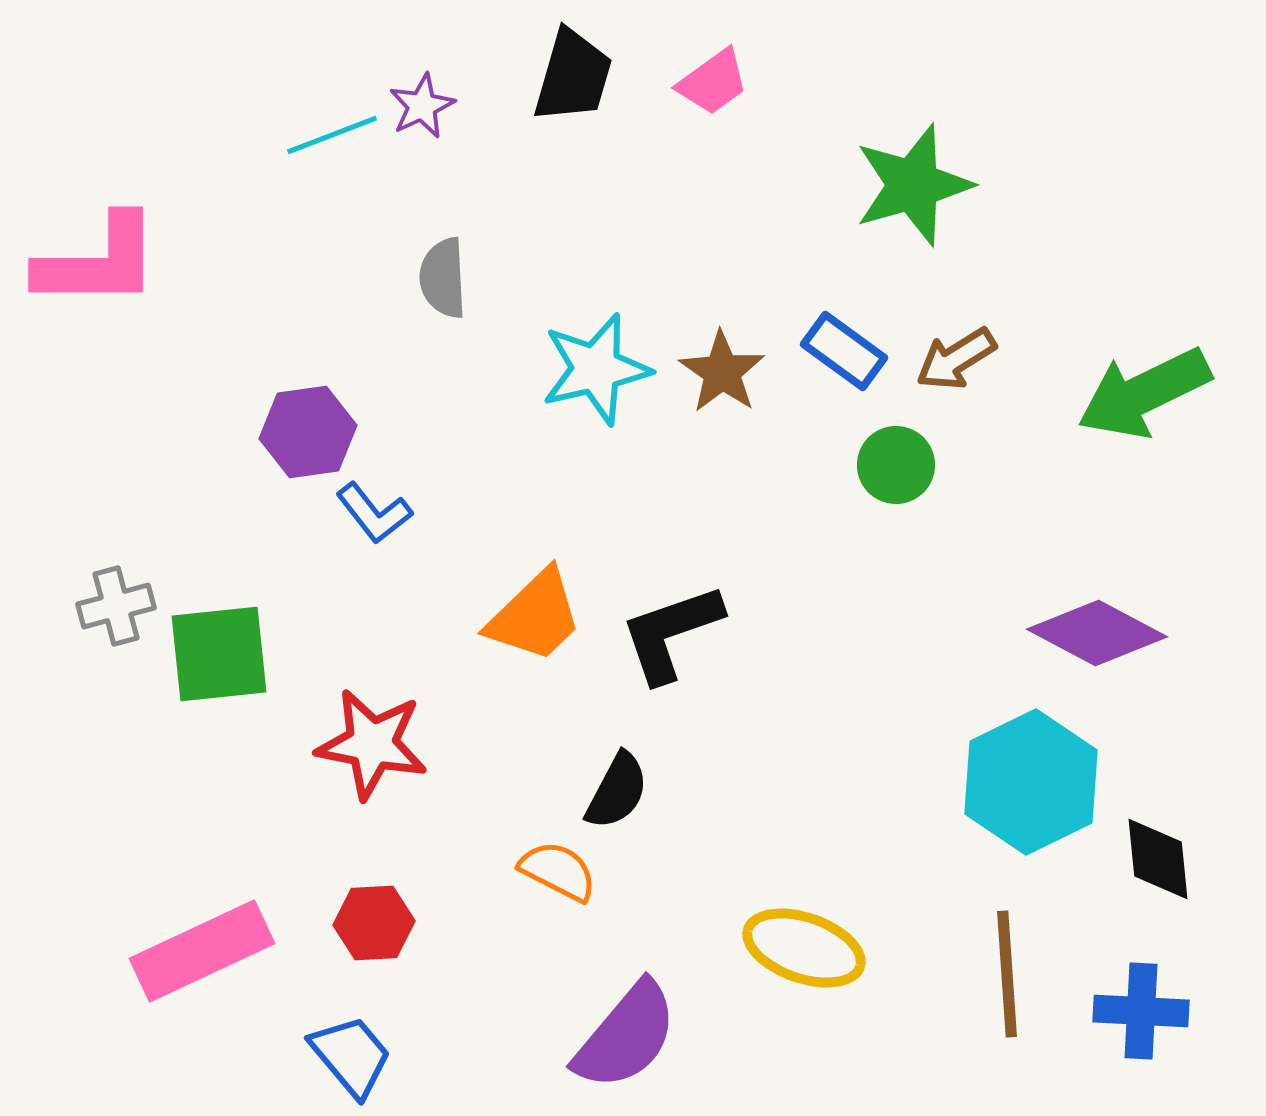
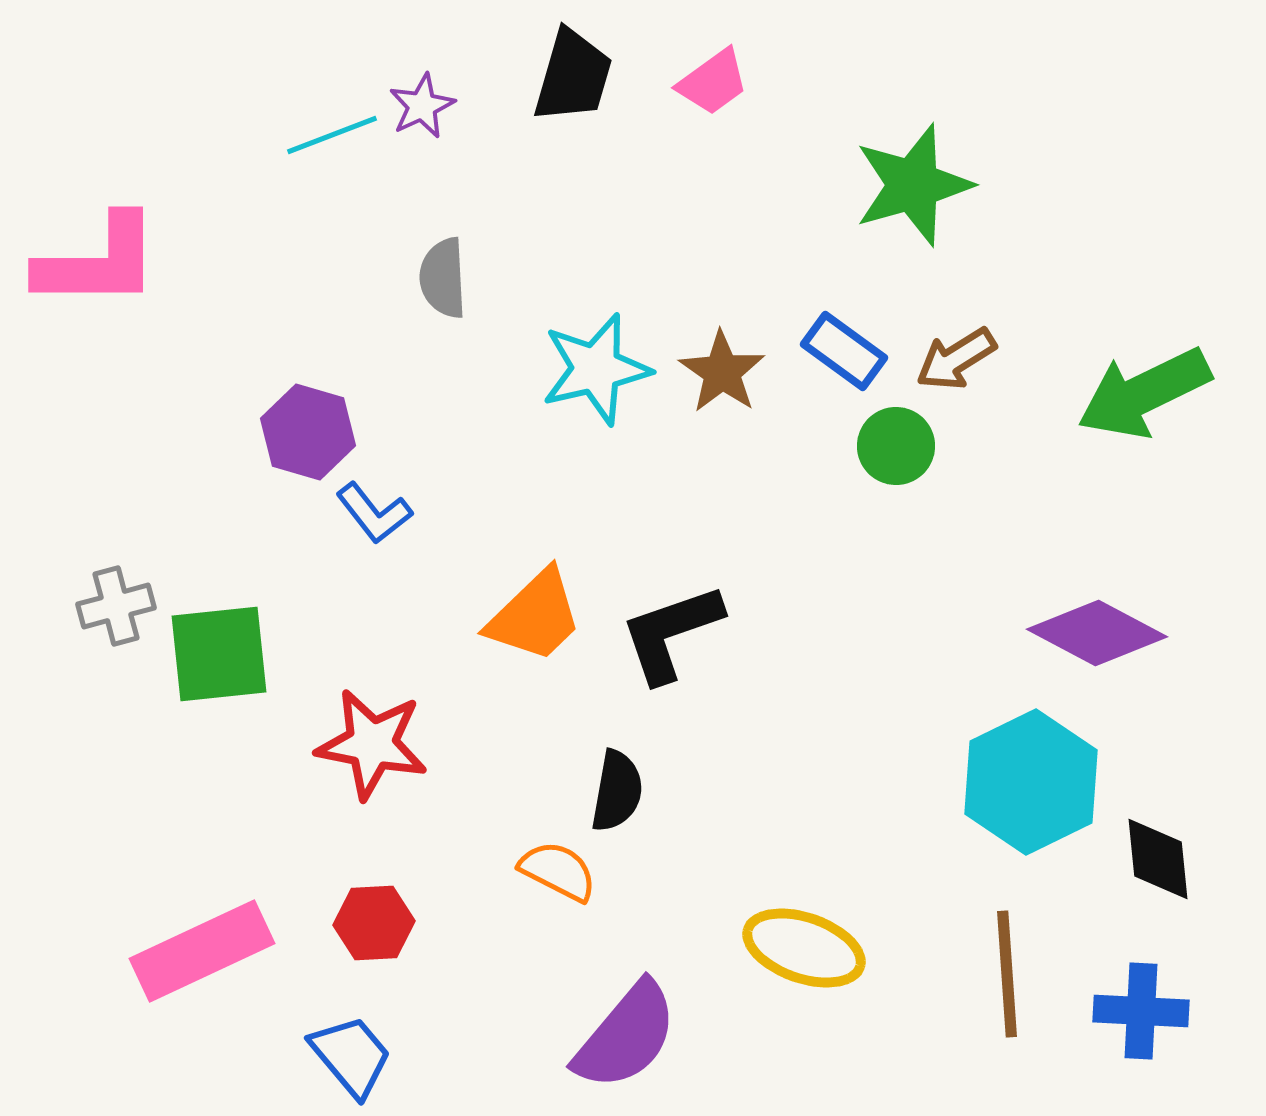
purple hexagon: rotated 24 degrees clockwise
green circle: moved 19 px up
black semicircle: rotated 18 degrees counterclockwise
